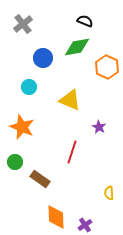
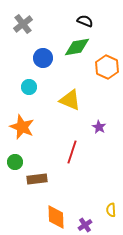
brown rectangle: moved 3 px left; rotated 42 degrees counterclockwise
yellow semicircle: moved 2 px right, 17 px down
